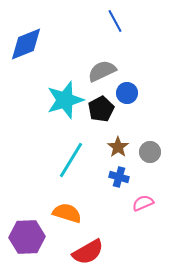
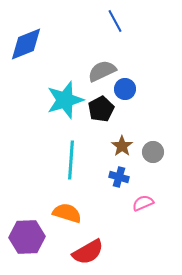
blue circle: moved 2 px left, 4 px up
brown star: moved 4 px right, 1 px up
gray circle: moved 3 px right
cyan line: rotated 27 degrees counterclockwise
